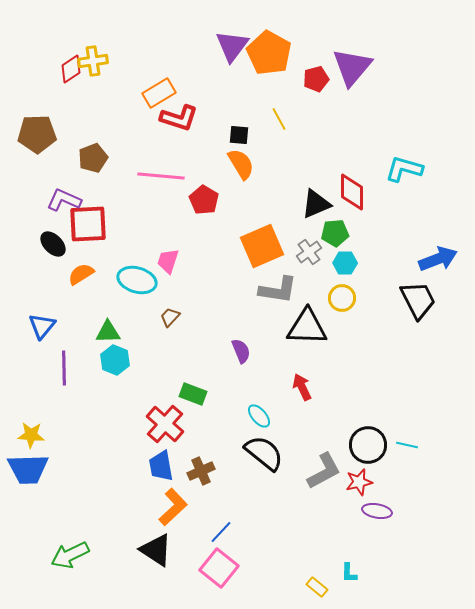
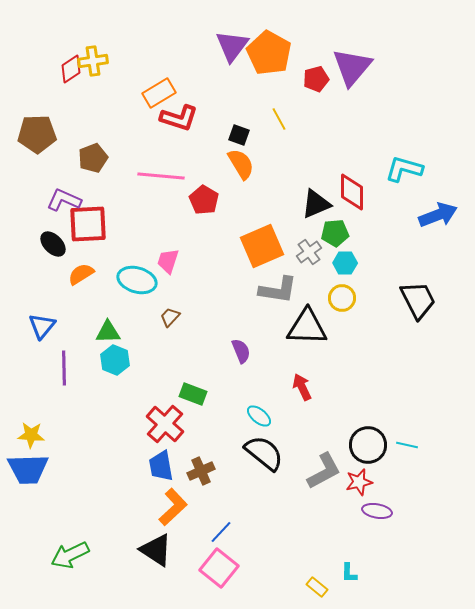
black square at (239, 135): rotated 15 degrees clockwise
blue arrow at (438, 259): moved 44 px up
cyan ellipse at (259, 416): rotated 10 degrees counterclockwise
